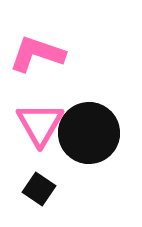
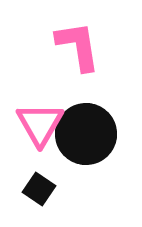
pink L-shape: moved 41 px right, 8 px up; rotated 62 degrees clockwise
black circle: moved 3 px left, 1 px down
